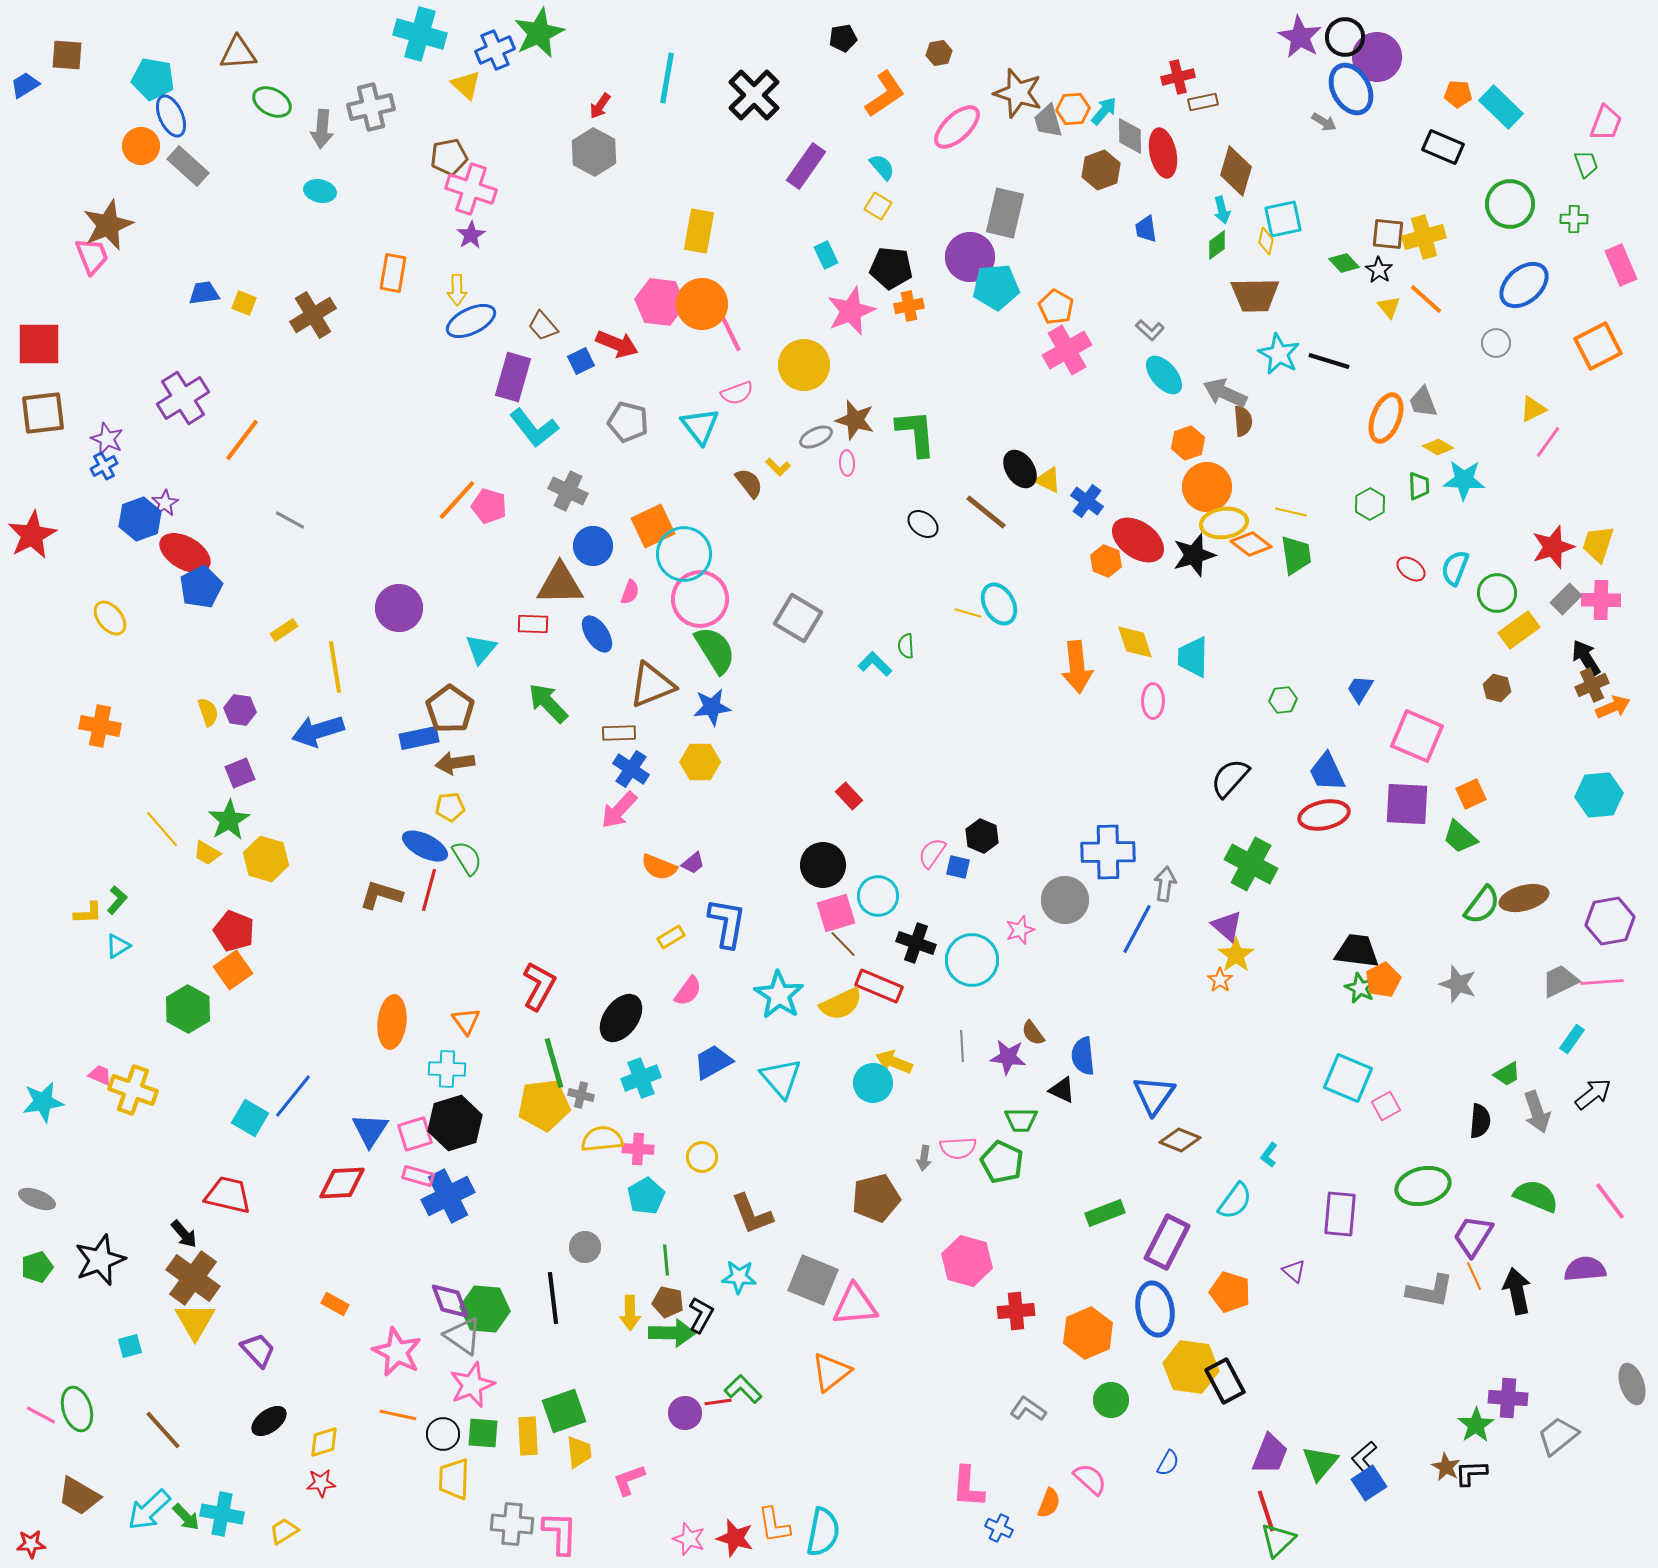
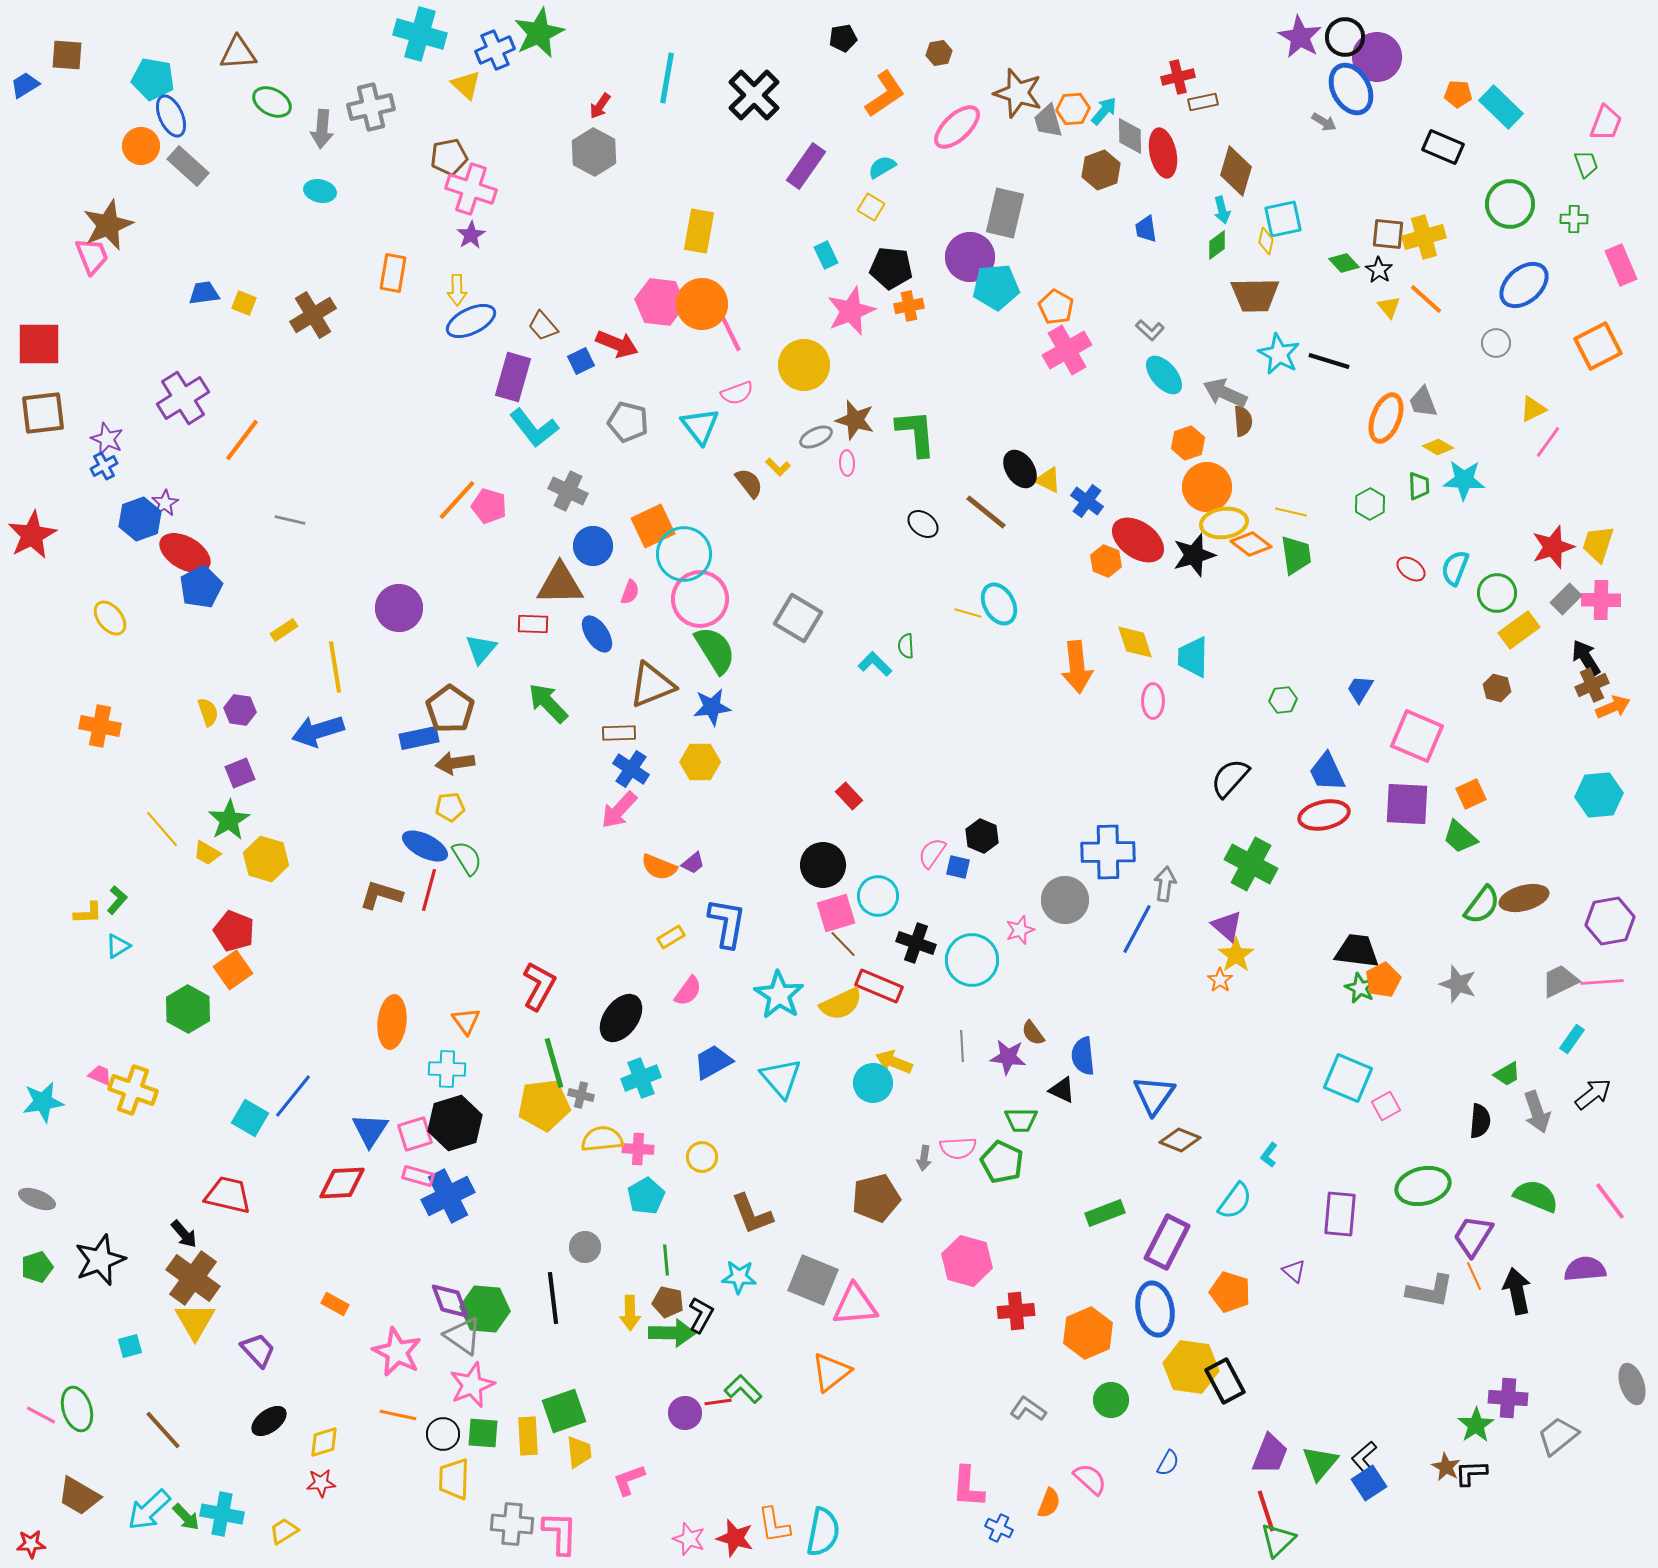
cyan semicircle at (882, 167): rotated 80 degrees counterclockwise
yellow square at (878, 206): moved 7 px left, 1 px down
gray line at (290, 520): rotated 16 degrees counterclockwise
